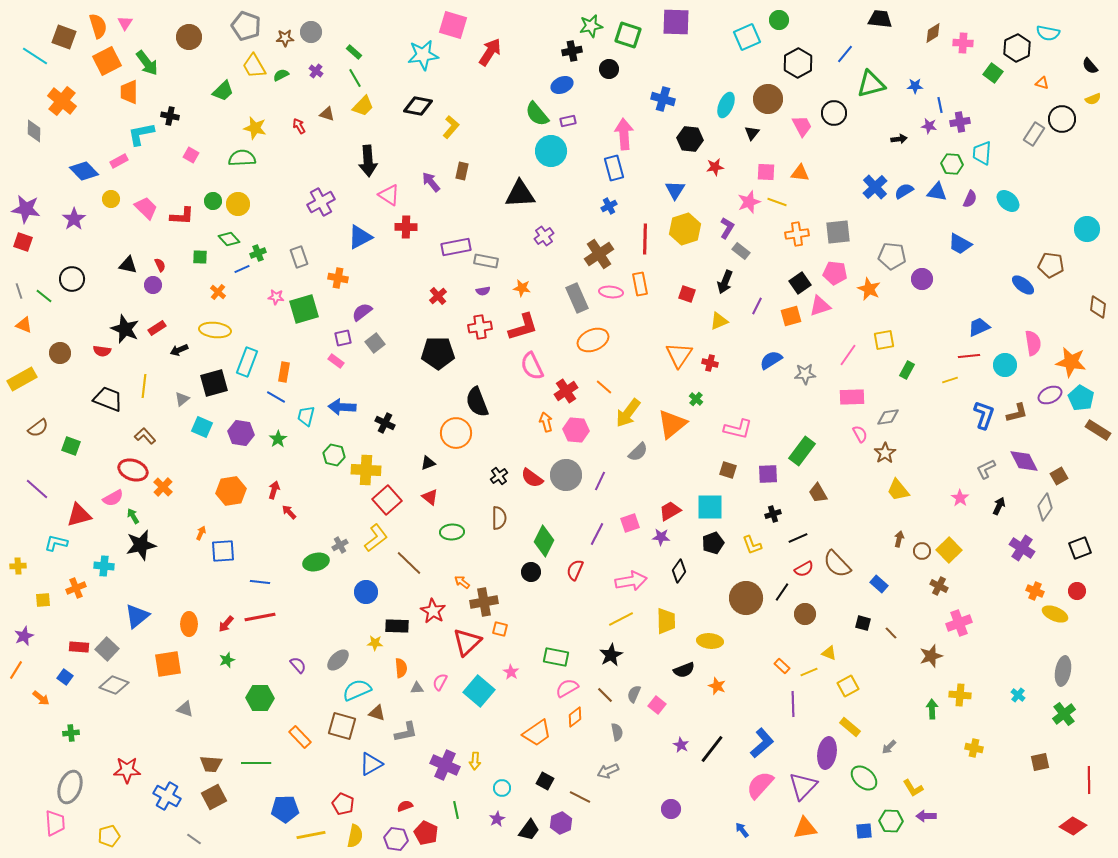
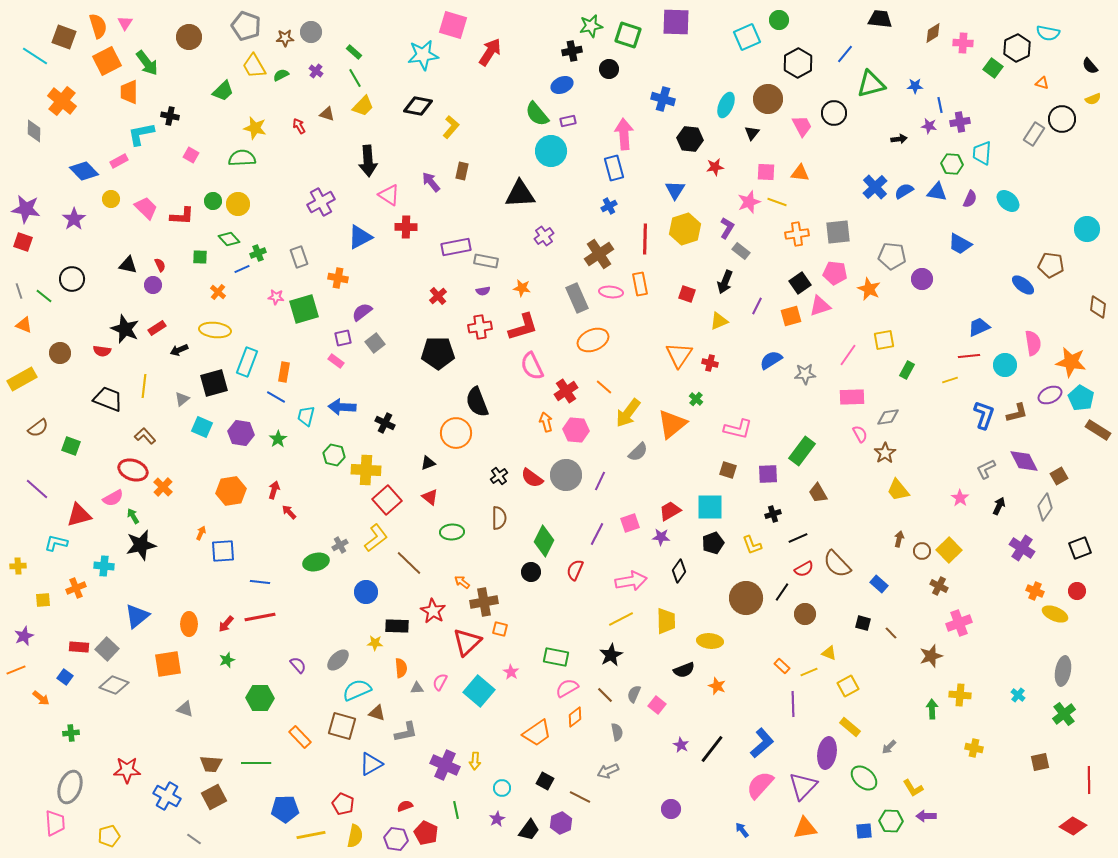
green square at (993, 73): moved 5 px up
orange line at (16, 670): rotated 36 degrees clockwise
